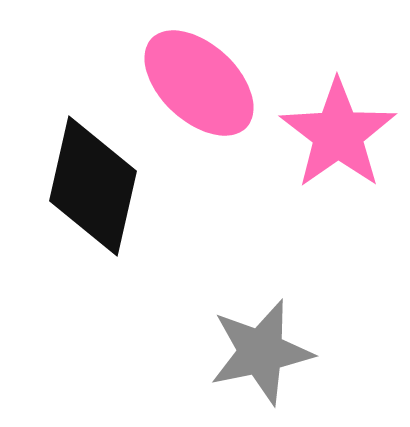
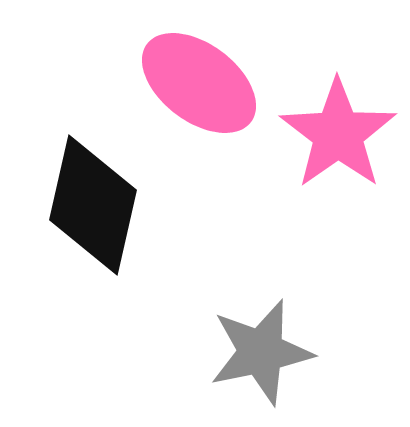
pink ellipse: rotated 6 degrees counterclockwise
black diamond: moved 19 px down
